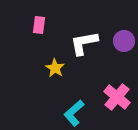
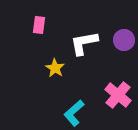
purple circle: moved 1 px up
pink cross: moved 1 px right, 2 px up
